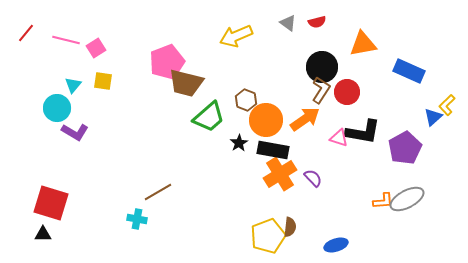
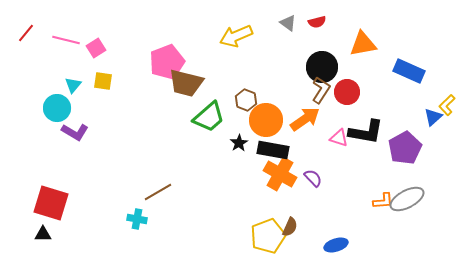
black L-shape: moved 3 px right
orange cross: rotated 28 degrees counterclockwise
brown semicircle: rotated 18 degrees clockwise
